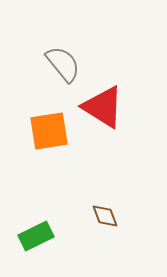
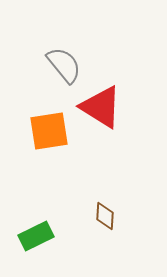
gray semicircle: moved 1 px right, 1 px down
red triangle: moved 2 px left
brown diamond: rotated 24 degrees clockwise
